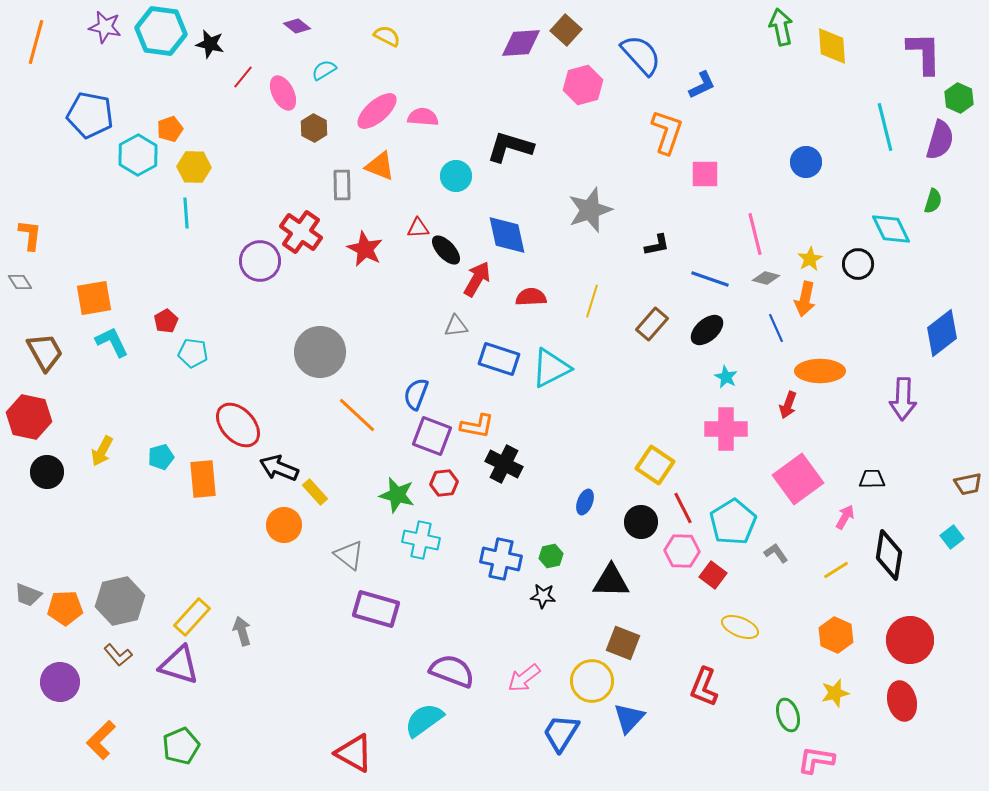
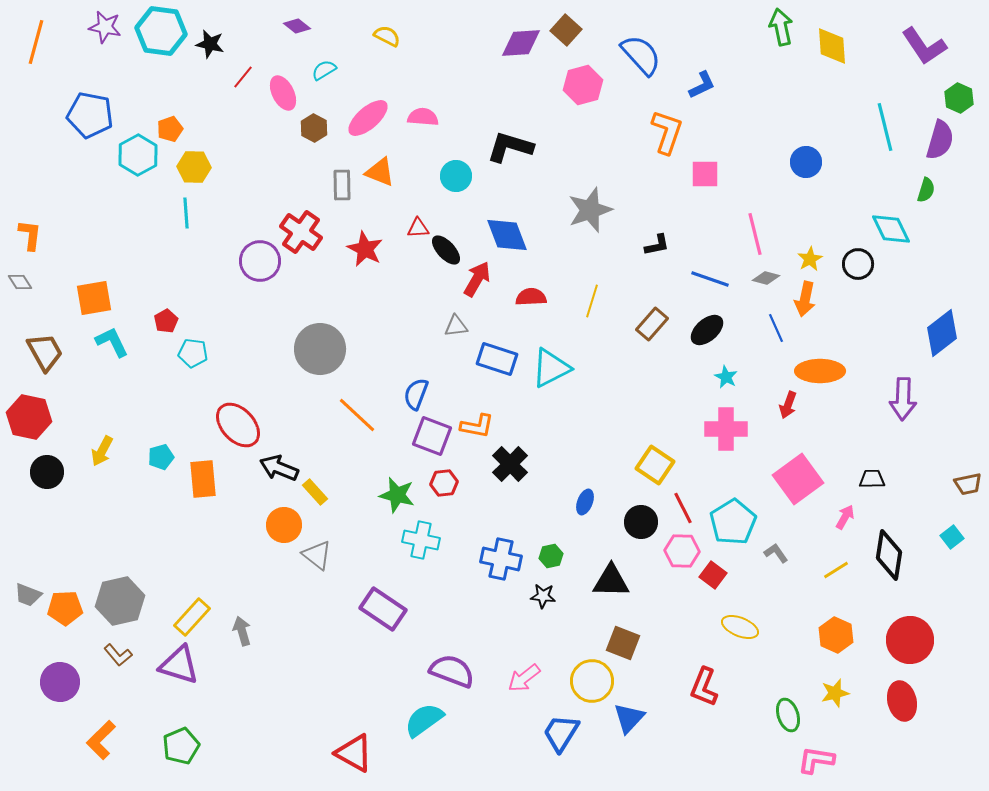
purple L-shape at (924, 53): moved 7 px up; rotated 147 degrees clockwise
pink ellipse at (377, 111): moved 9 px left, 7 px down
orange triangle at (380, 166): moved 6 px down
green semicircle at (933, 201): moved 7 px left, 11 px up
blue diamond at (507, 235): rotated 9 degrees counterclockwise
gray circle at (320, 352): moved 3 px up
blue rectangle at (499, 359): moved 2 px left
black cross at (504, 464): moved 6 px right; rotated 18 degrees clockwise
gray triangle at (349, 555): moved 32 px left
purple rectangle at (376, 609): moved 7 px right; rotated 18 degrees clockwise
